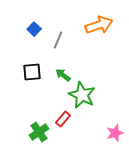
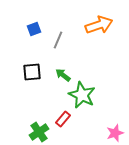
blue square: rotated 24 degrees clockwise
